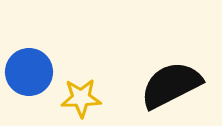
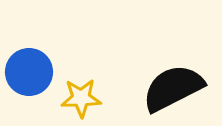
black semicircle: moved 2 px right, 3 px down
